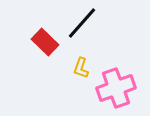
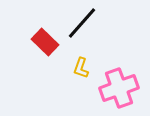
pink cross: moved 3 px right
